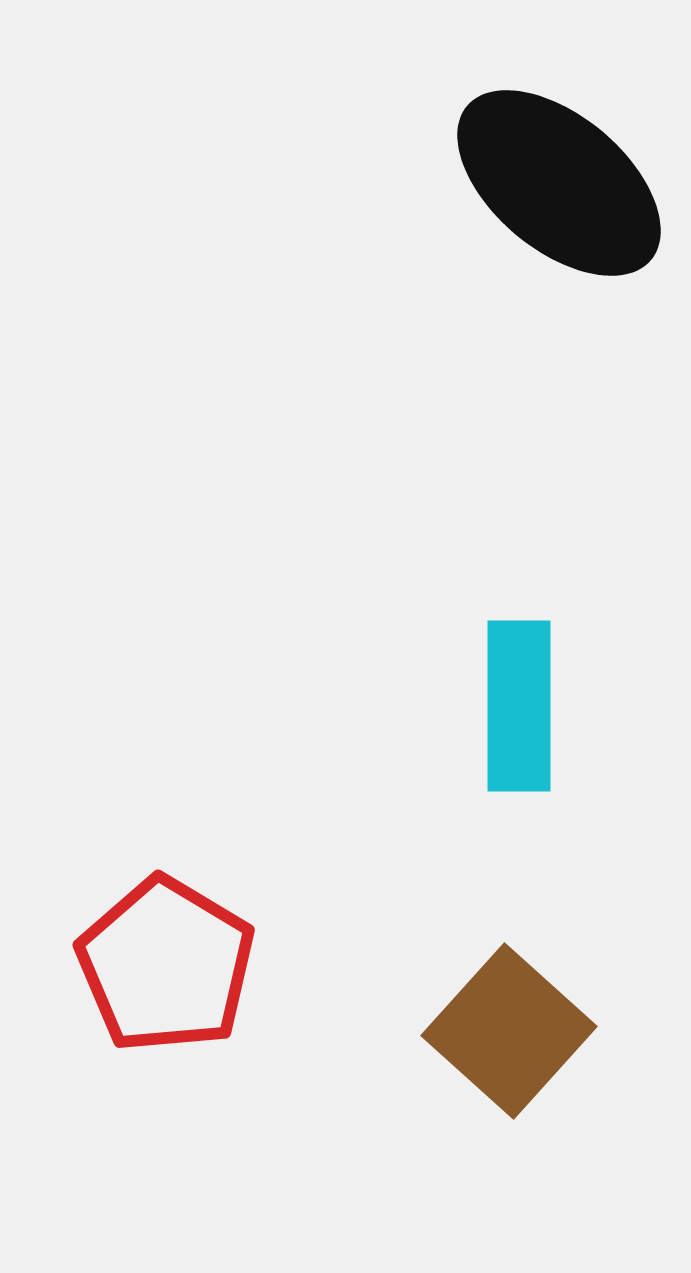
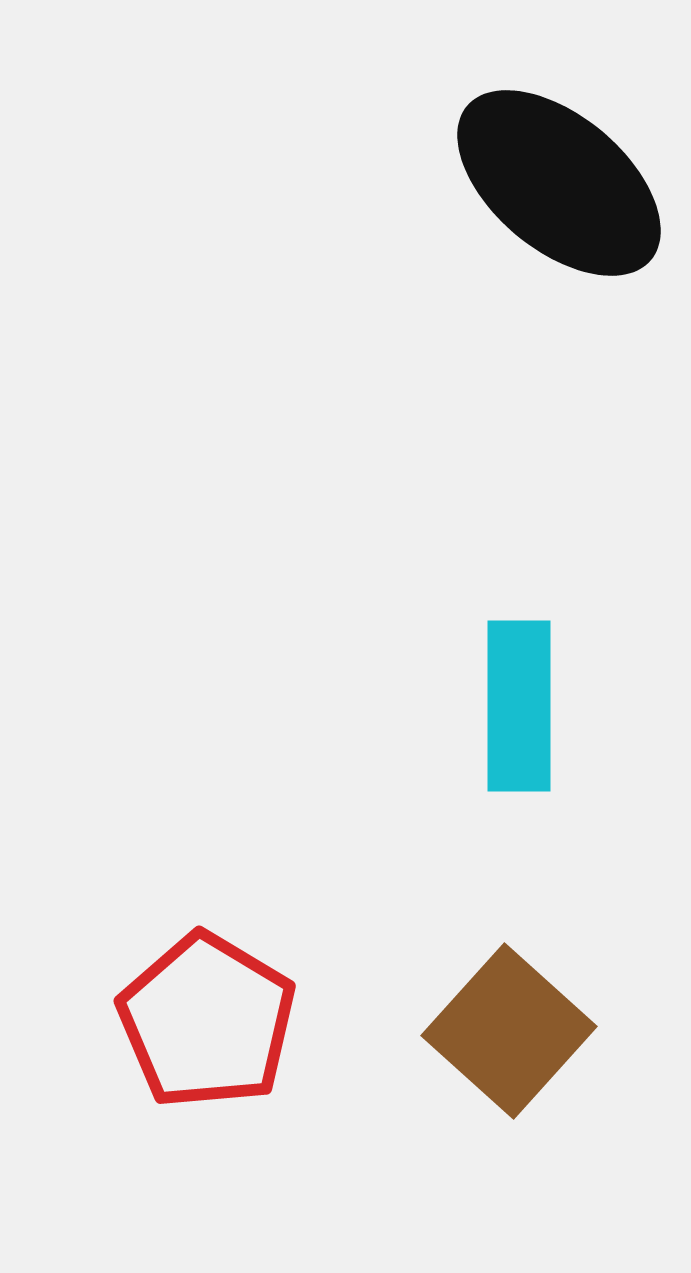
red pentagon: moved 41 px right, 56 px down
